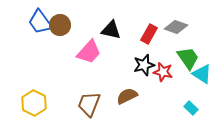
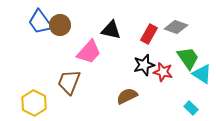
brown trapezoid: moved 20 px left, 22 px up
